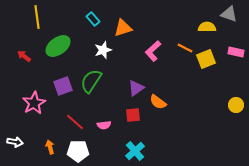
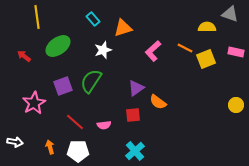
gray triangle: moved 1 px right
